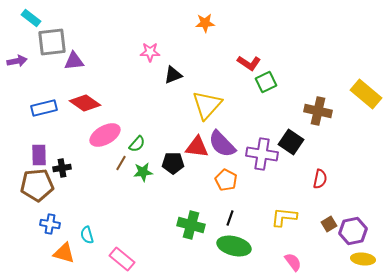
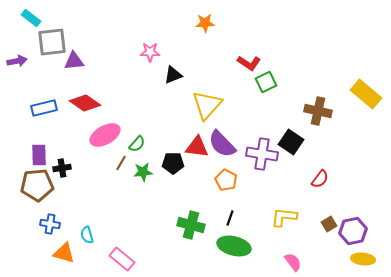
red semicircle: rotated 24 degrees clockwise
